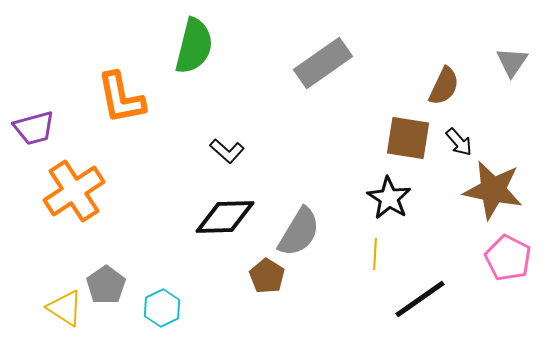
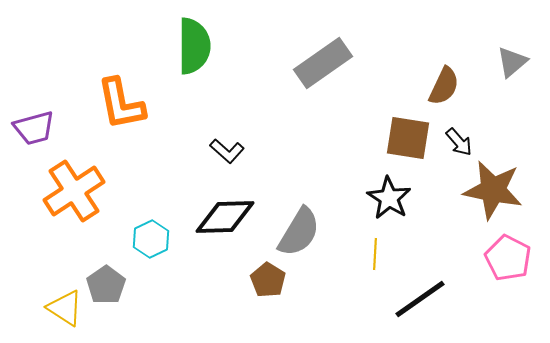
green semicircle: rotated 14 degrees counterclockwise
gray triangle: rotated 16 degrees clockwise
orange L-shape: moved 6 px down
brown pentagon: moved 1 px right, 4 px down
cyan hexagon: moved 11 px left, 69 px up
